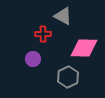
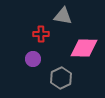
gray triangle: rotated 18 degrees counterclockwise
red cross: moved 2 px left
gray hexagon: moved 7 px left, 1 px down
